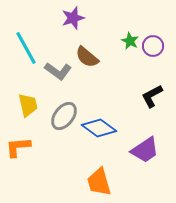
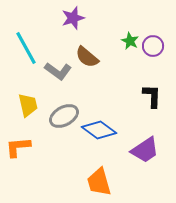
black L-shape: rotated 120 degrees clockwise
gray ellipse: rotated 24 degrees clockwise
blue diamond: moved 2 px down
